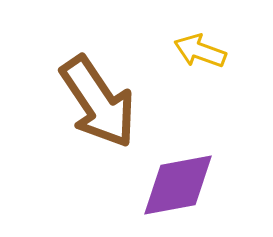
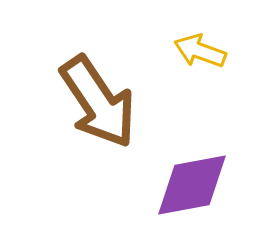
purple diamond: moved 14 px right
